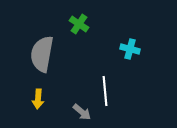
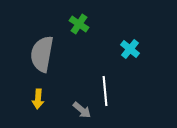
cyan cross: rotated 24 degrees clockwise
gray arrow: moved 2 px up
